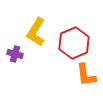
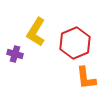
red hexagon: moved 1 px right
orange L-shape: moved 3 px down
